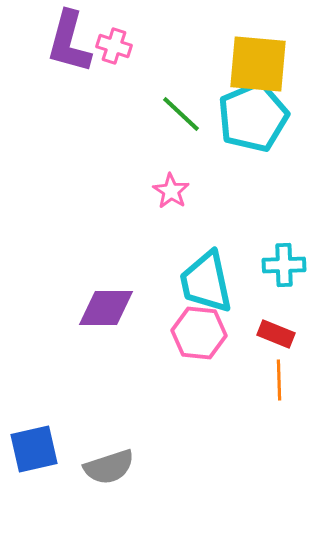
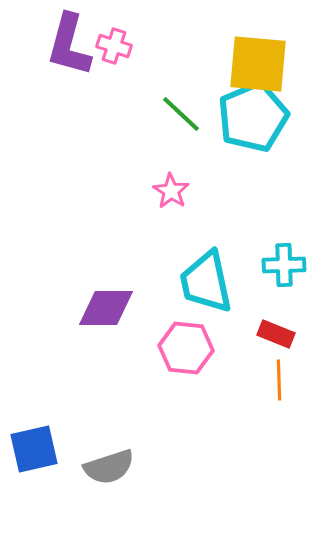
purple L-shape: moved 3 px down
pink hexagon: moved 13 px left, 15 px down
